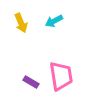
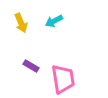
pink trapezoid: moved 2 px right, 3 px down
purple rectangle: moved 16 px up
